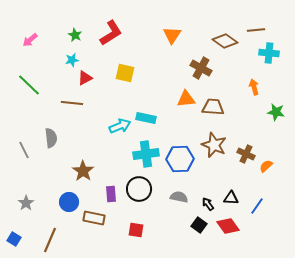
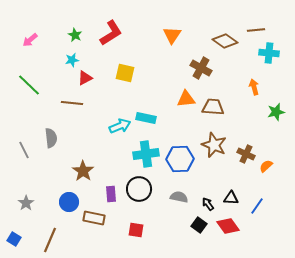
green star at (276, 112): rotated 24 degrees counterclockwise
